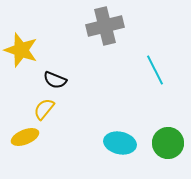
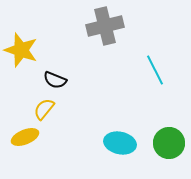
green circle: moved 1 px right
